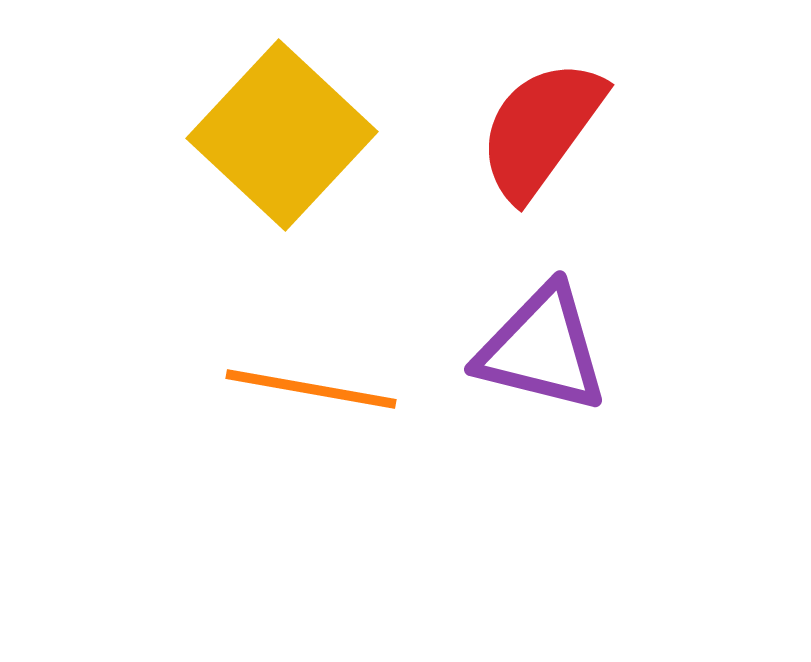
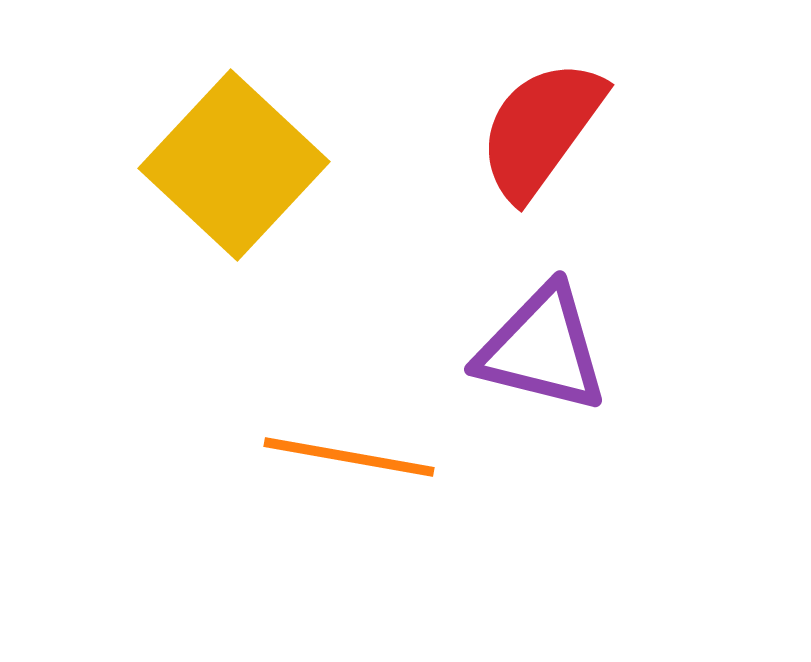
yellow square: moved 48 px left, 30 px down
orange line: moved 38 px right, 68 px down
